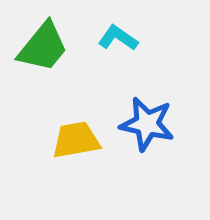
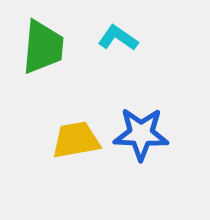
green trapezoid: rotated 34 degrees counterclockwise
blue star: moved 6 px left, 10 px down; rotated 10 degrees counterclockwise
